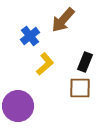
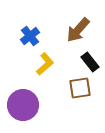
brown arrow: moved 15 px right, 10 px down
black rectangle: moved 5 px right; rotated 60 degrees counterclockwise
brown square: rotated 10 degrees counterclockwise
purple circle: moved 5 px right, 1 px up
